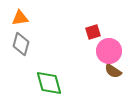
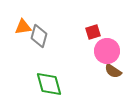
orange triangle: moved 3 px right, 9 px down
gray diamond: moved 18 px right, 8 px up
pink circle: moved 2 px left
green diamond: moved 1 px down
